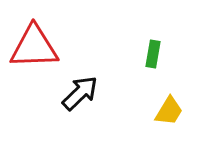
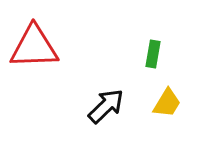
black arrow: moved 26 px right, 13 px down
yellow trapezoid: moved 2 px left, 8 px up
